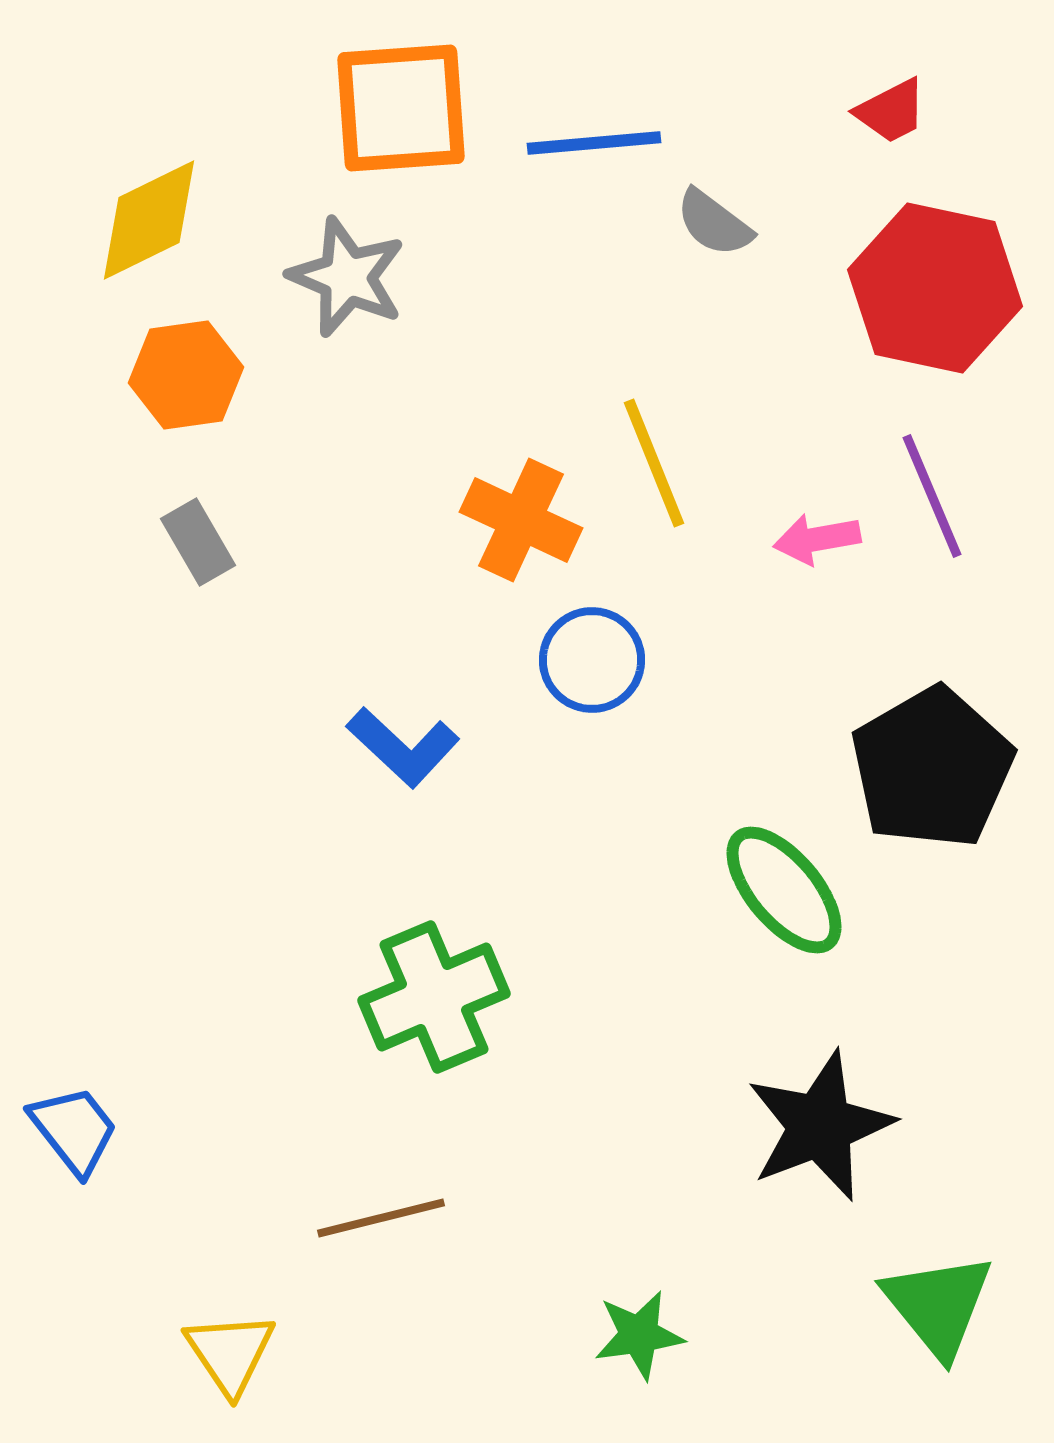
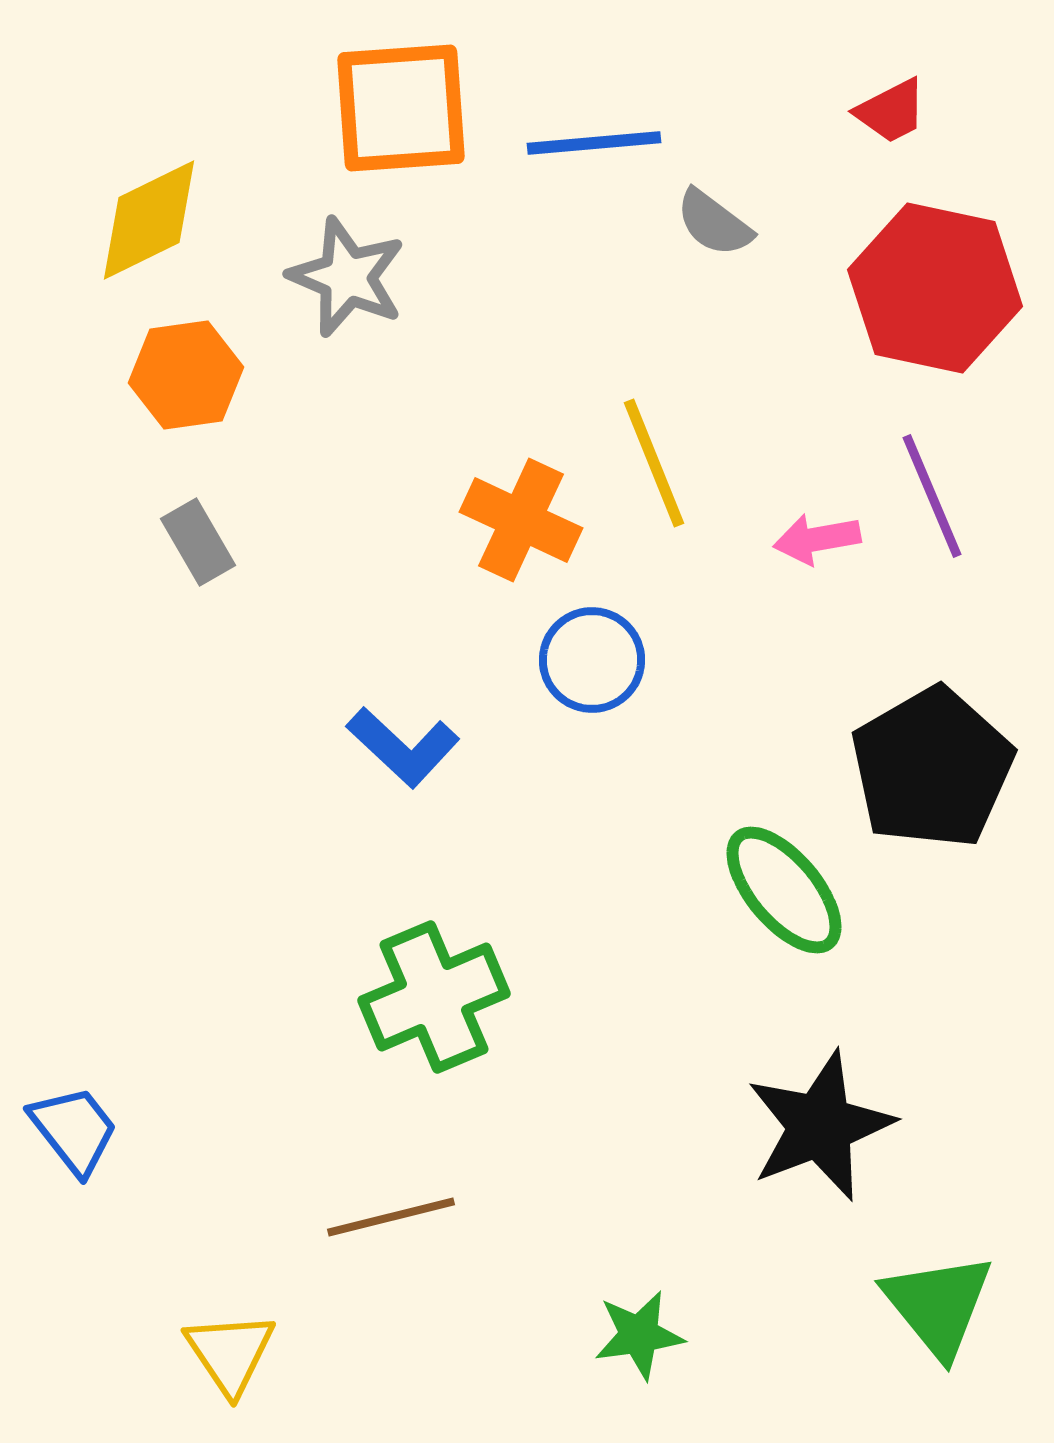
brown line: moved 10 px right, 1 px up
